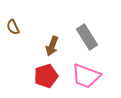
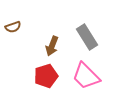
brown semicircle: rotated 84 degrees counterclockwise
pink trapezoid: rotated 24 degrees clockwise
